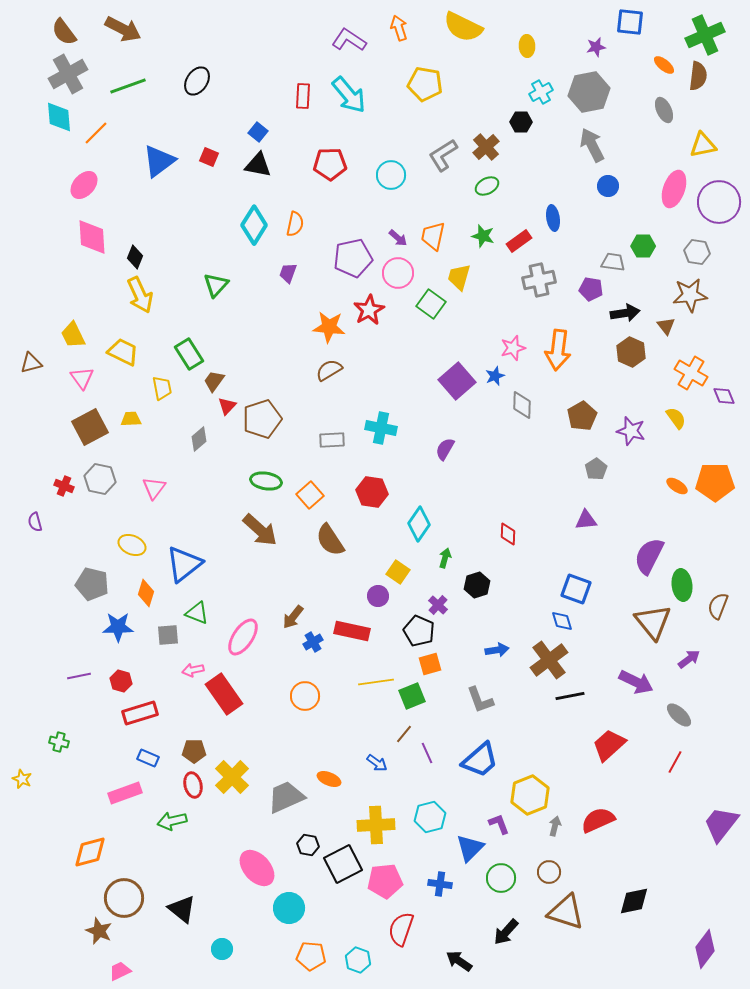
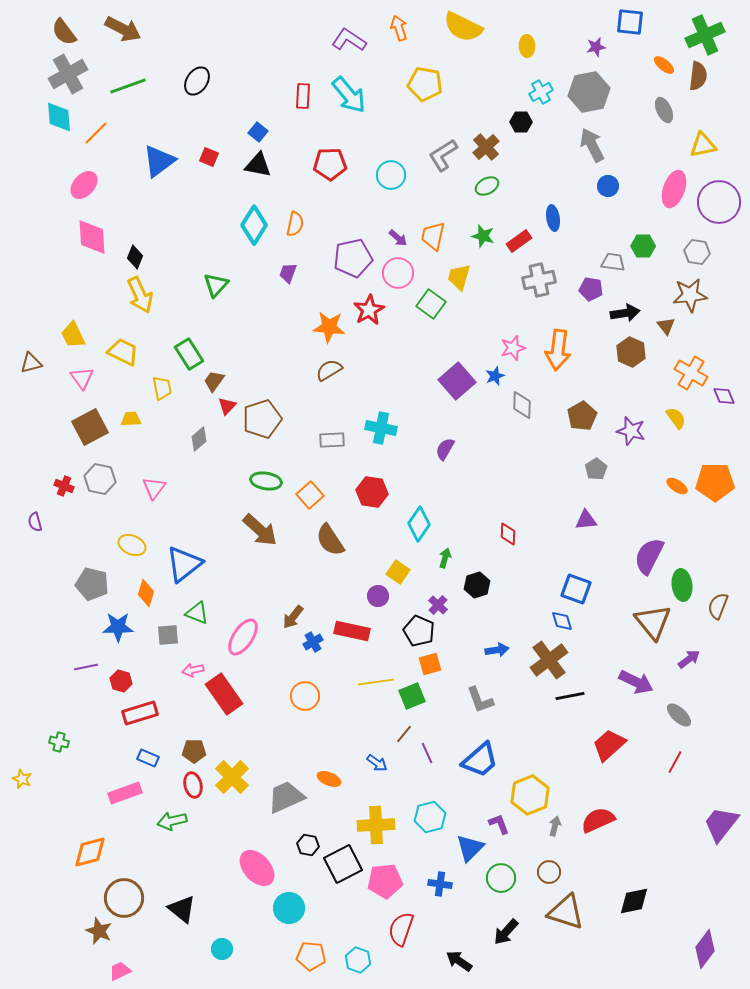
purple line at (79, 676): moved 7 px right, 9 px up
